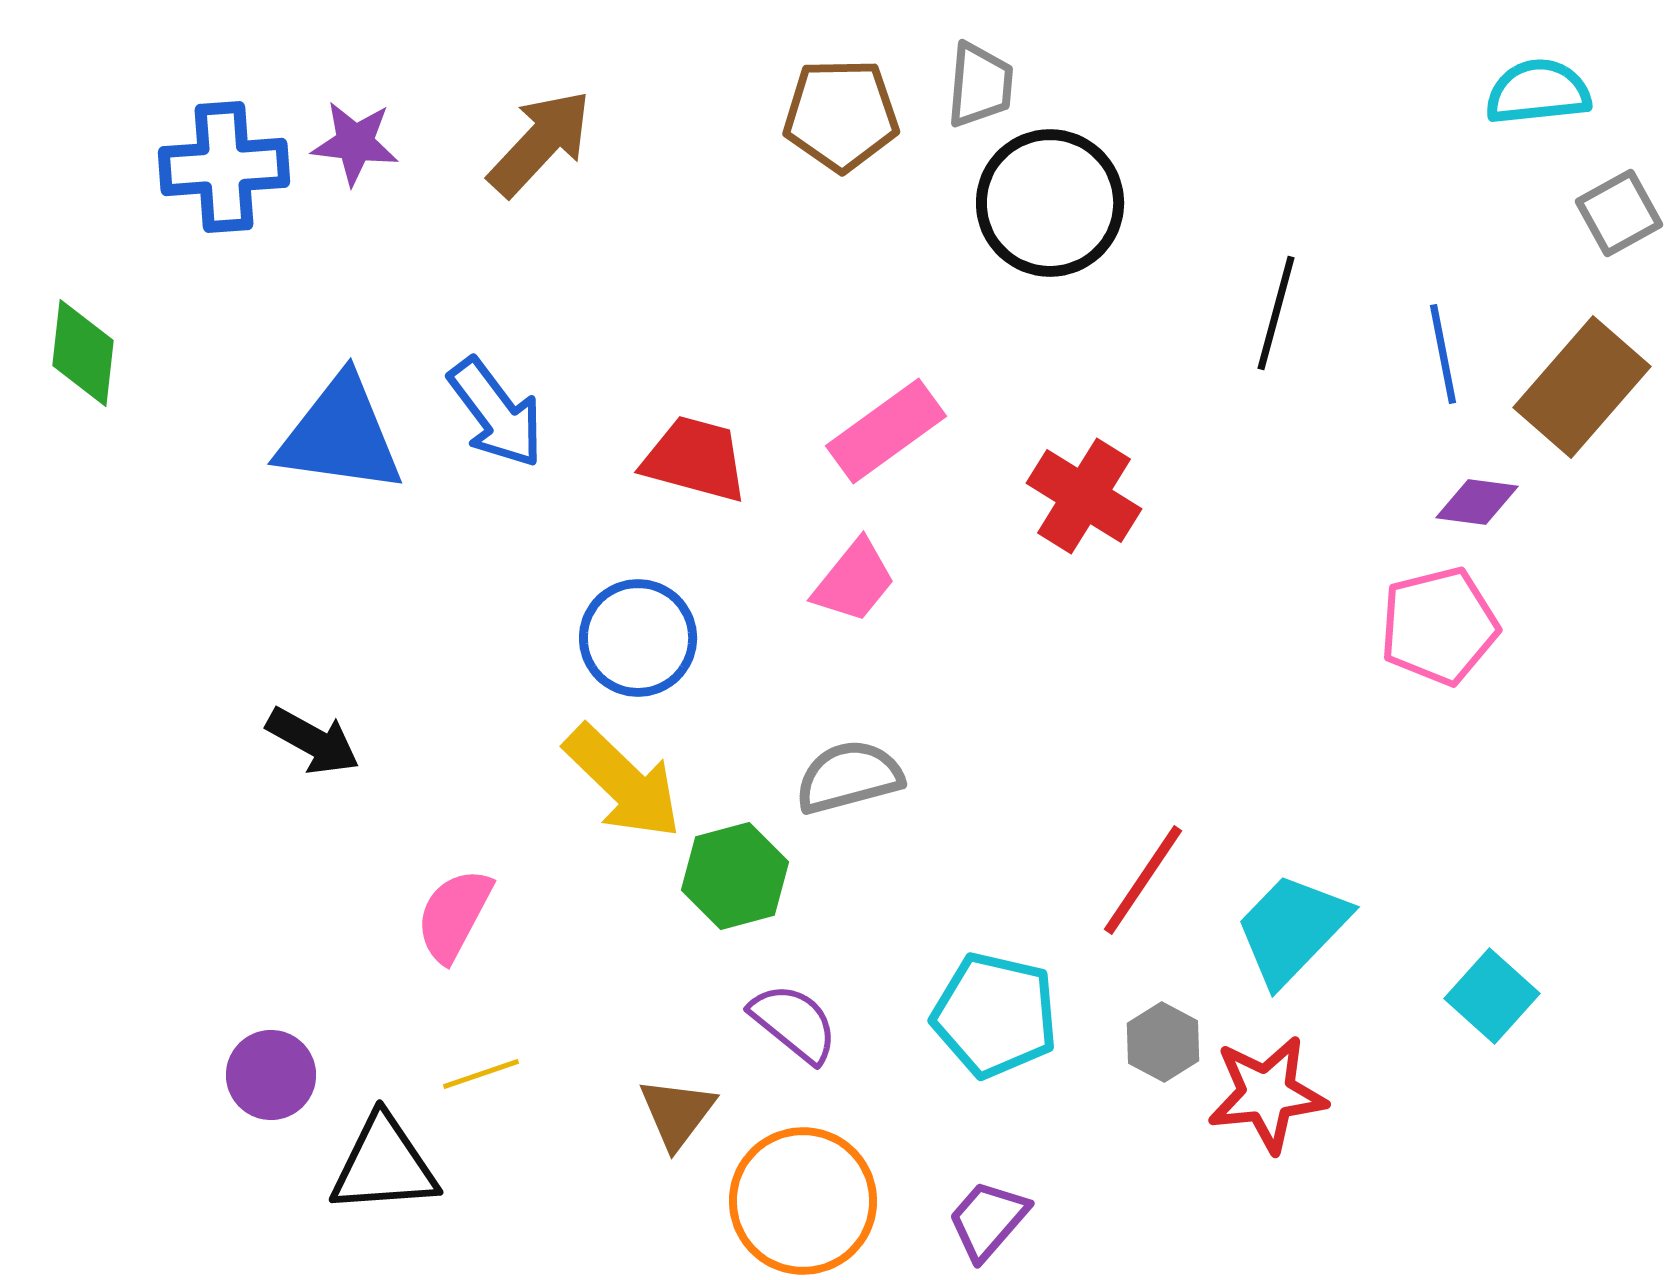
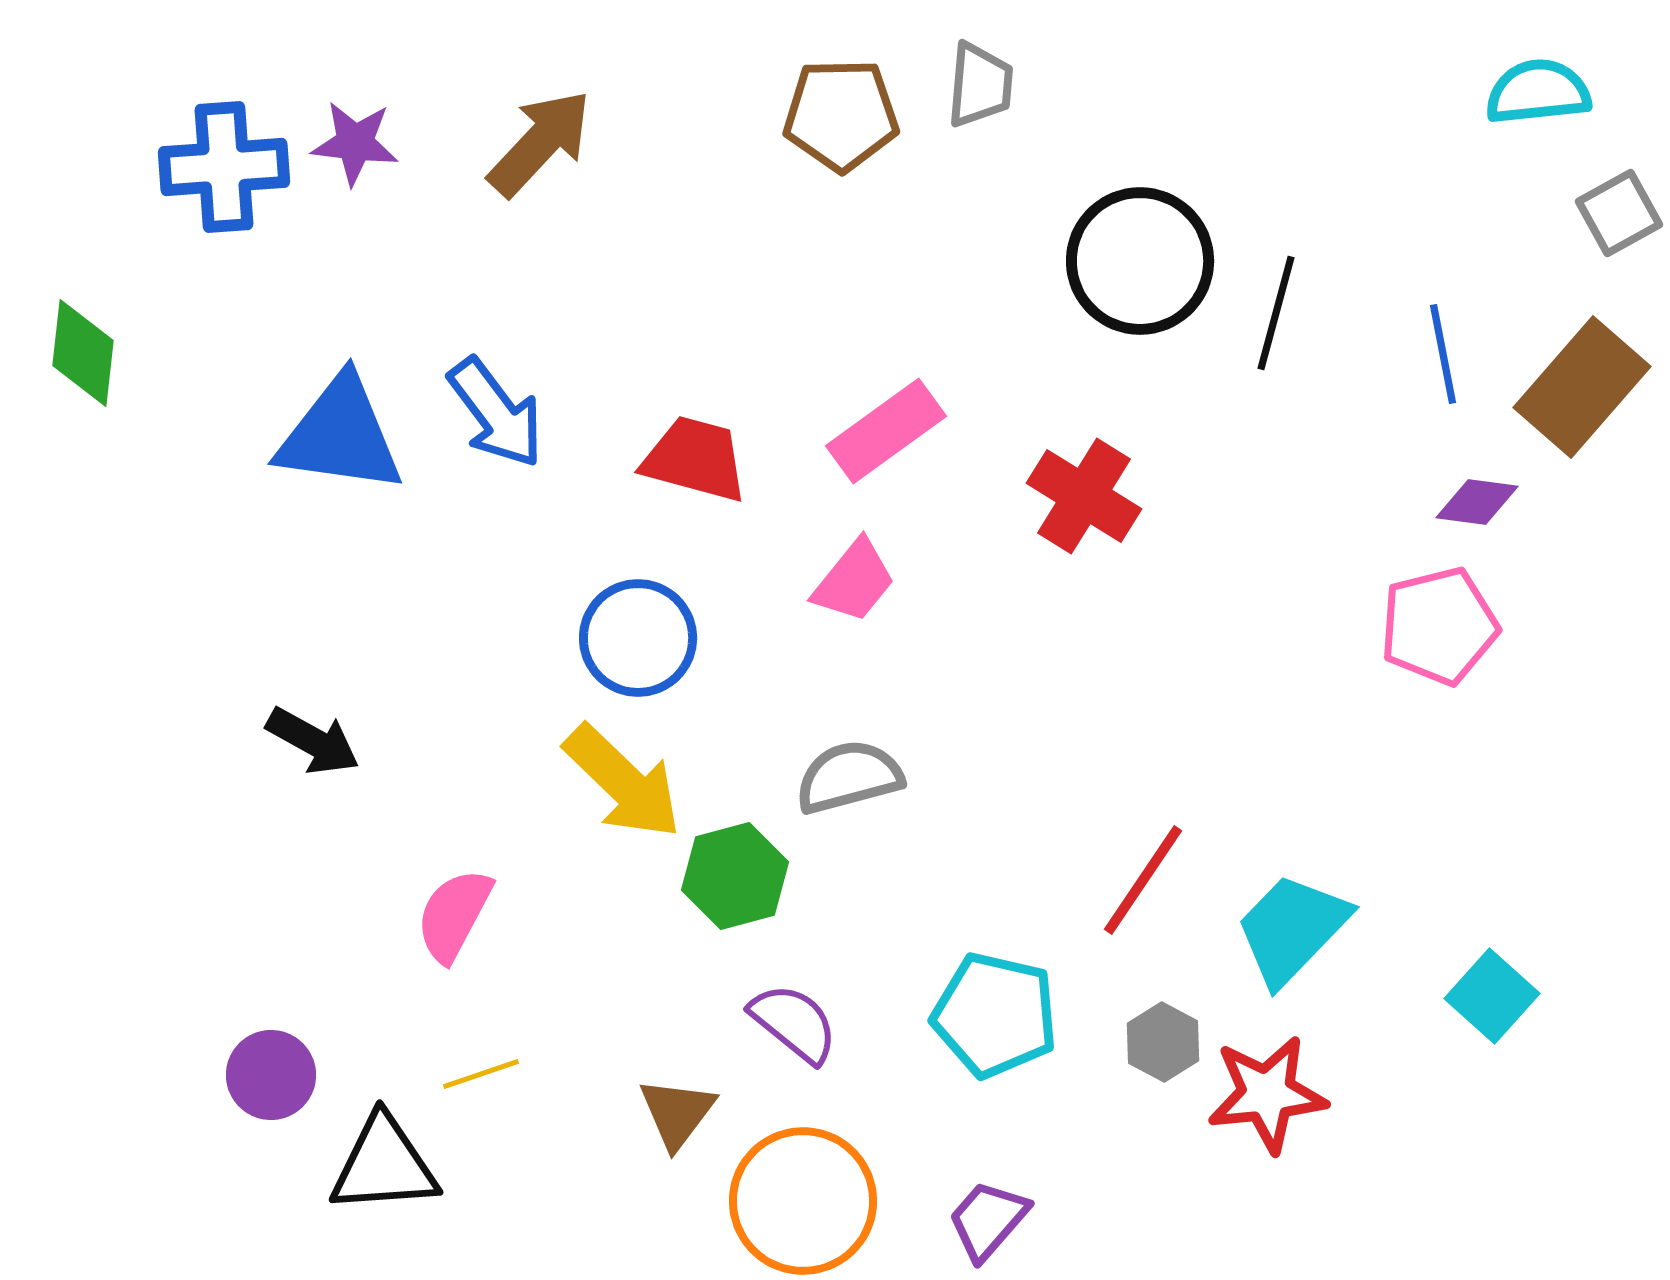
black circle: moved 90 px right, 58 px down
